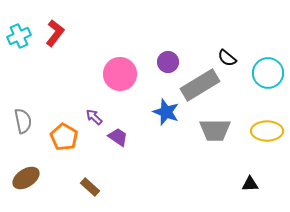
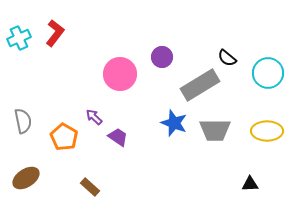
cyan cross: moved 2 px down
purple circle: moved 6 px left, 5 px up
blue star: moved 8 px right, 11 px down
